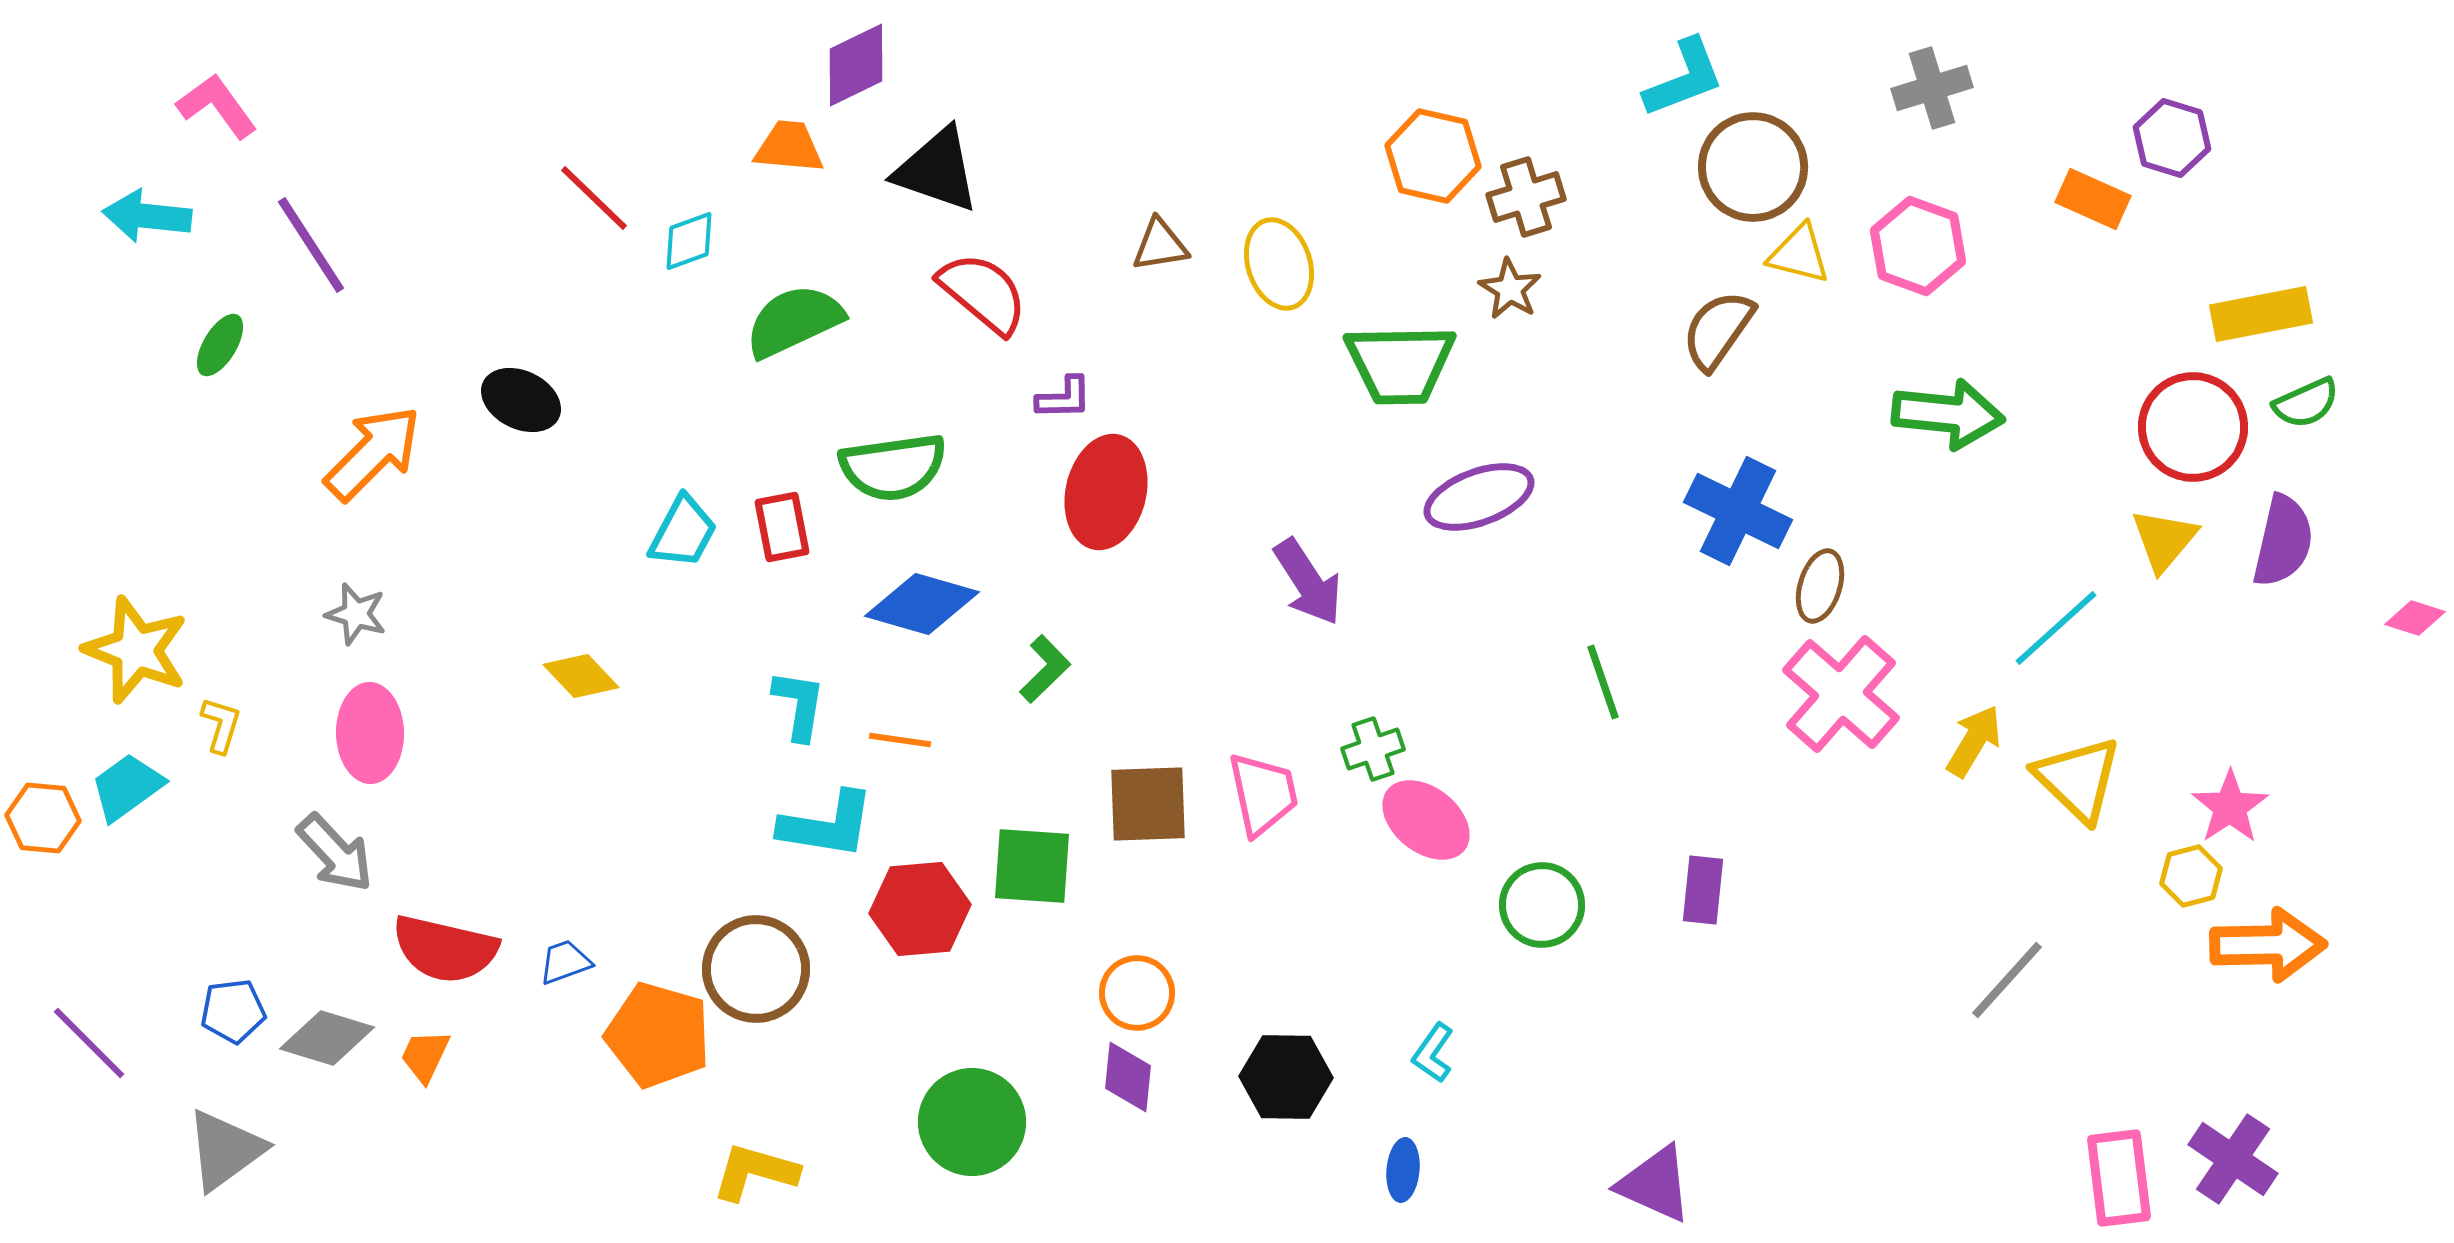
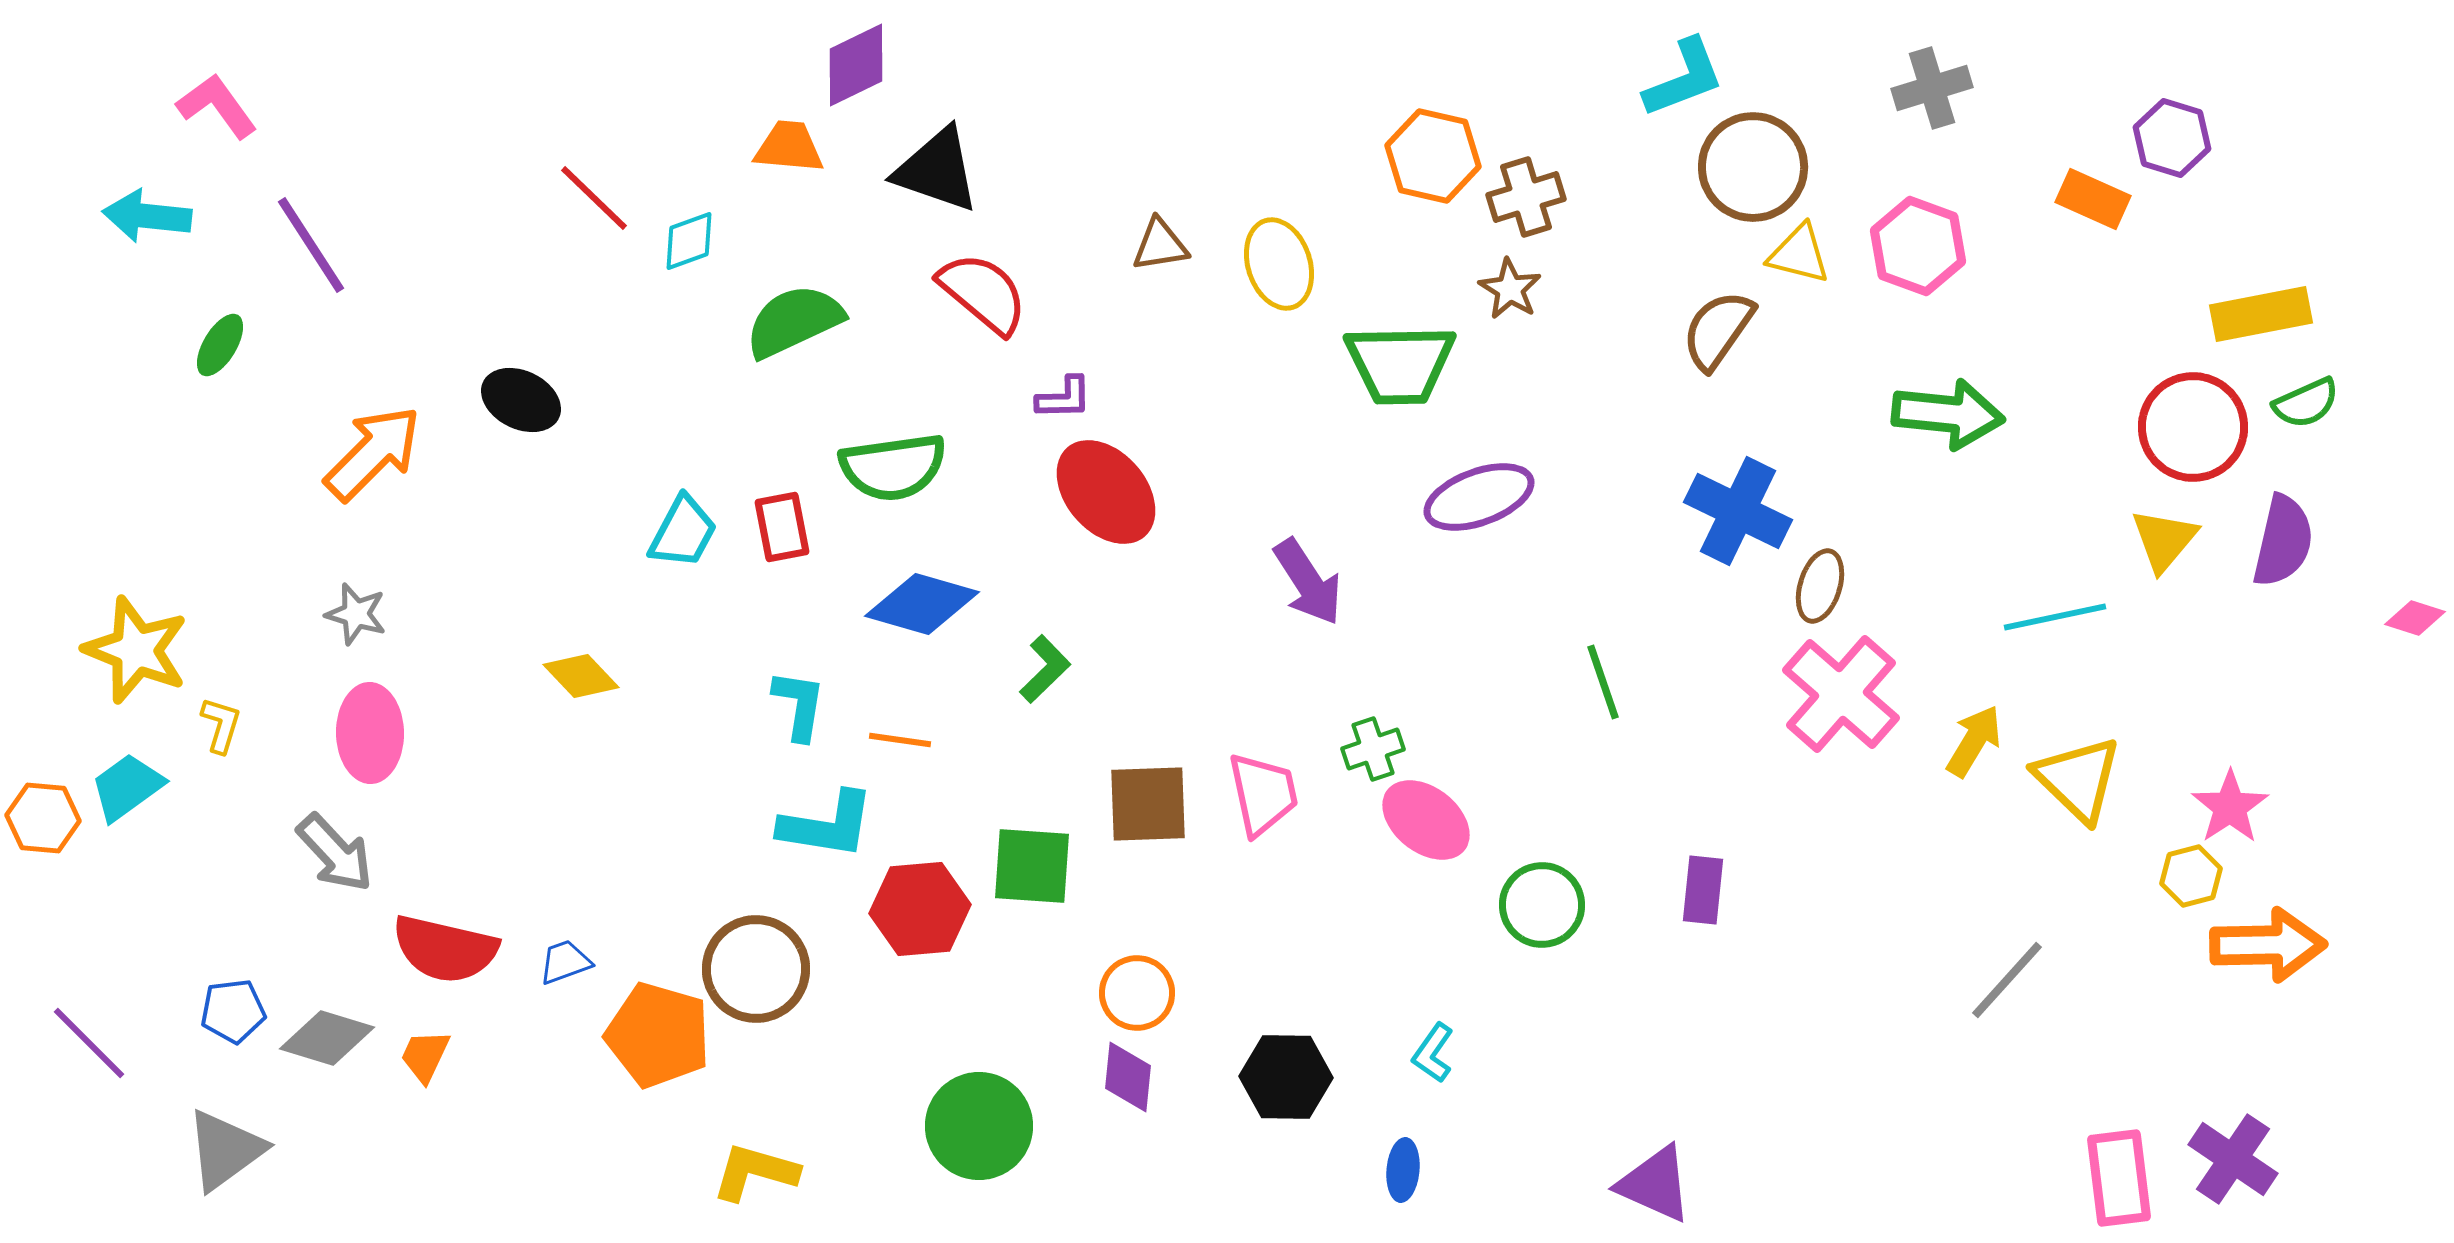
red ellipse at (1106, 492): rotated 54 degrees counterclockwise
cyan line at (2056, 628): moved 1 px left, 11 px up; rotated 30 degrees clockwise
green circle at (972, 1122): moved 7 px right, 4 px down
